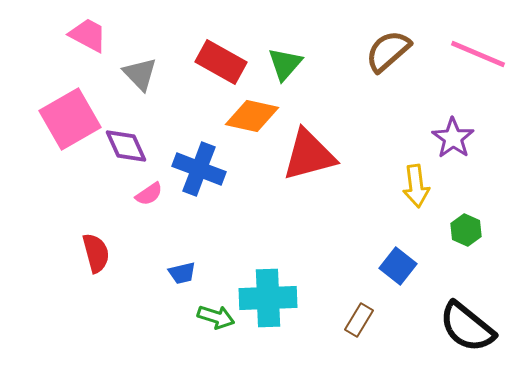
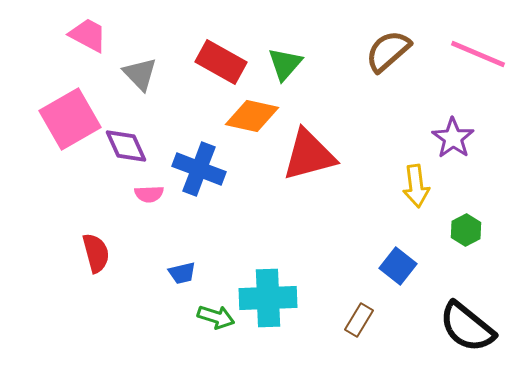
pink semicircle: rotated 32 degrees clockwise
green hexagon: rotated 8 degrees clockwise
